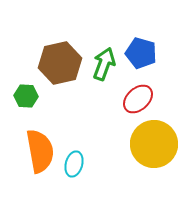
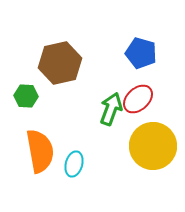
green arrow: moved 7 px right, 45 px down
yellow circle: moved 1 px left, 2 px down
